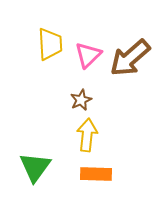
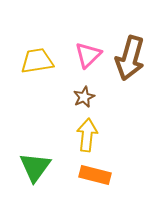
yellow trapezoid: moved 13 px left, 17 px down; rotated 96 degrees counterclockwise
brown arrow: rotated 33 degrees counterclockwise
brown star: moved 3 px right, 3 px up
orange rectangle: moved 1 px left, 1 px down; rotated 12 degrees clockwise
